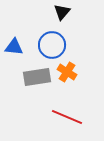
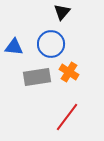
blue circle: moved 1 px left, 1 px up
orange cross: moved 2 px right
red line: rotated 76 degrees counterclockwise
